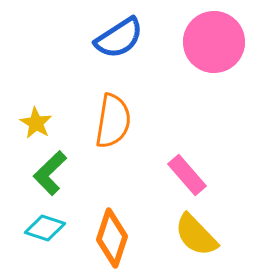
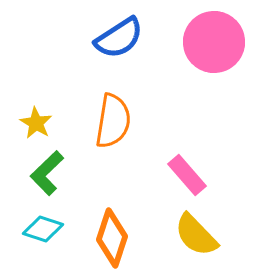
green L-shape: moved 3 px left
cyan diamond: moved 2 px left, 1 px down
